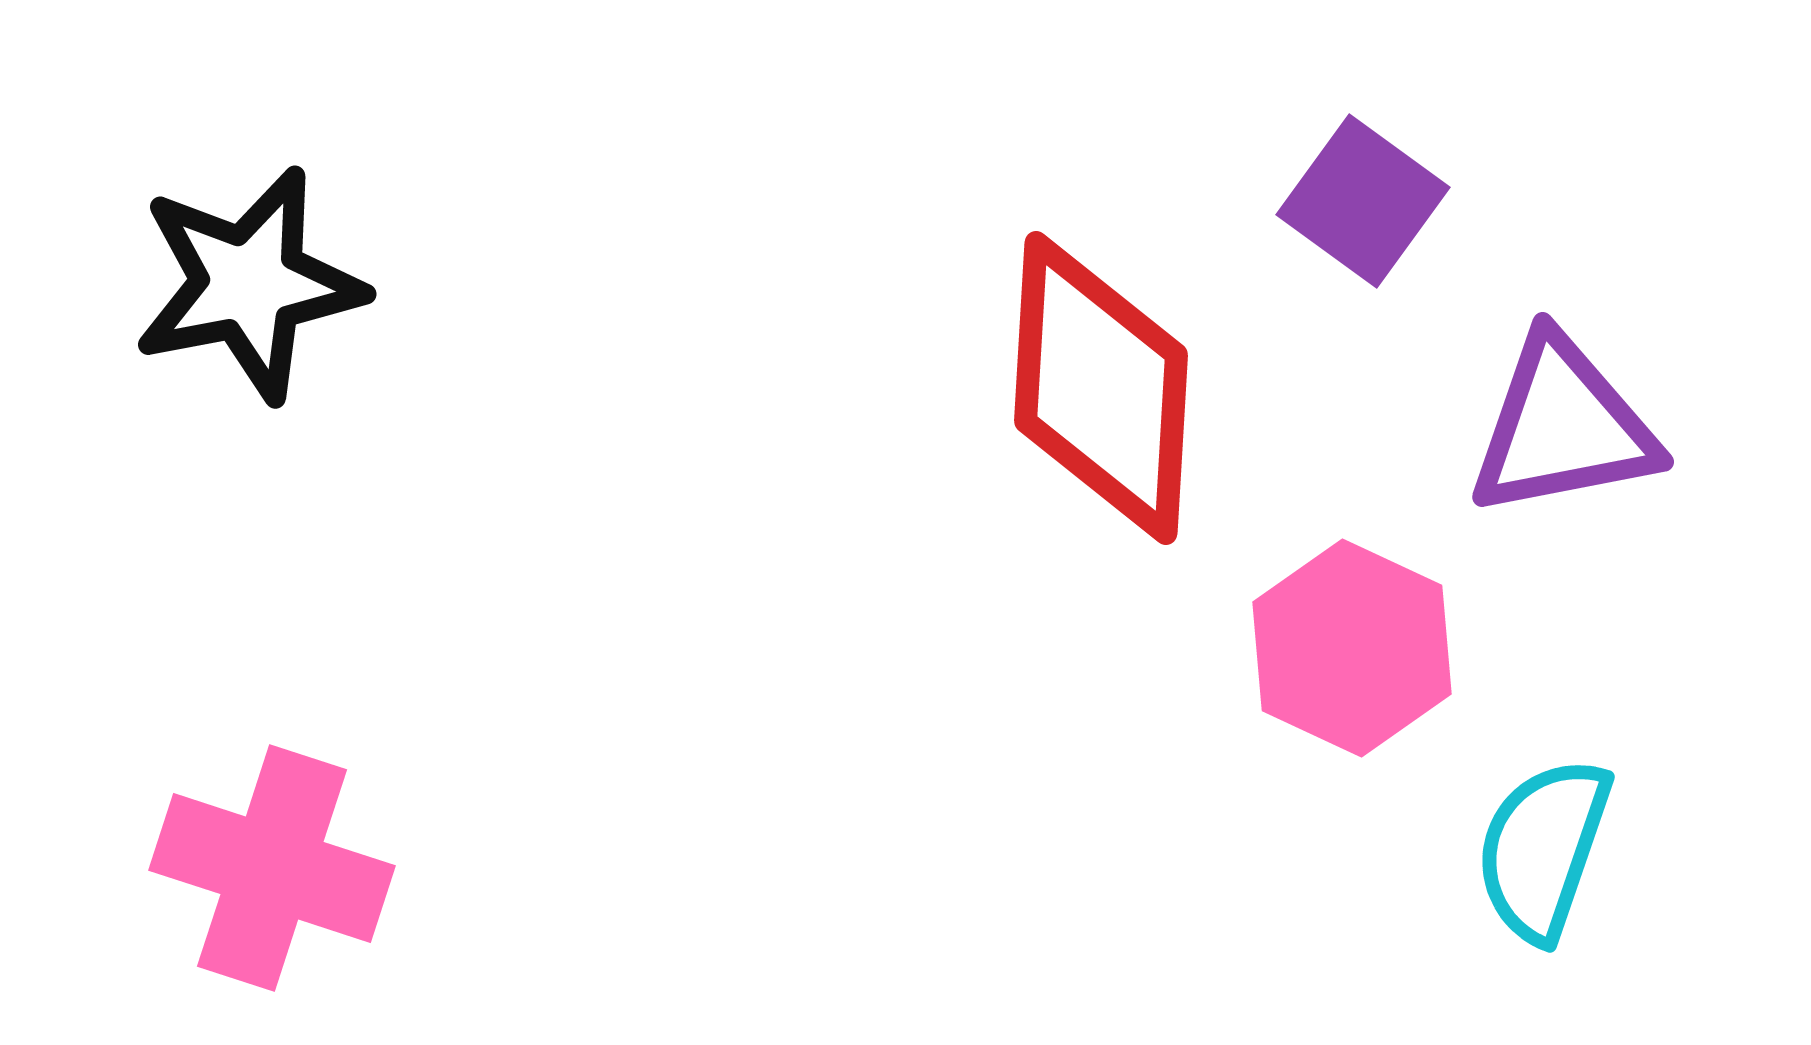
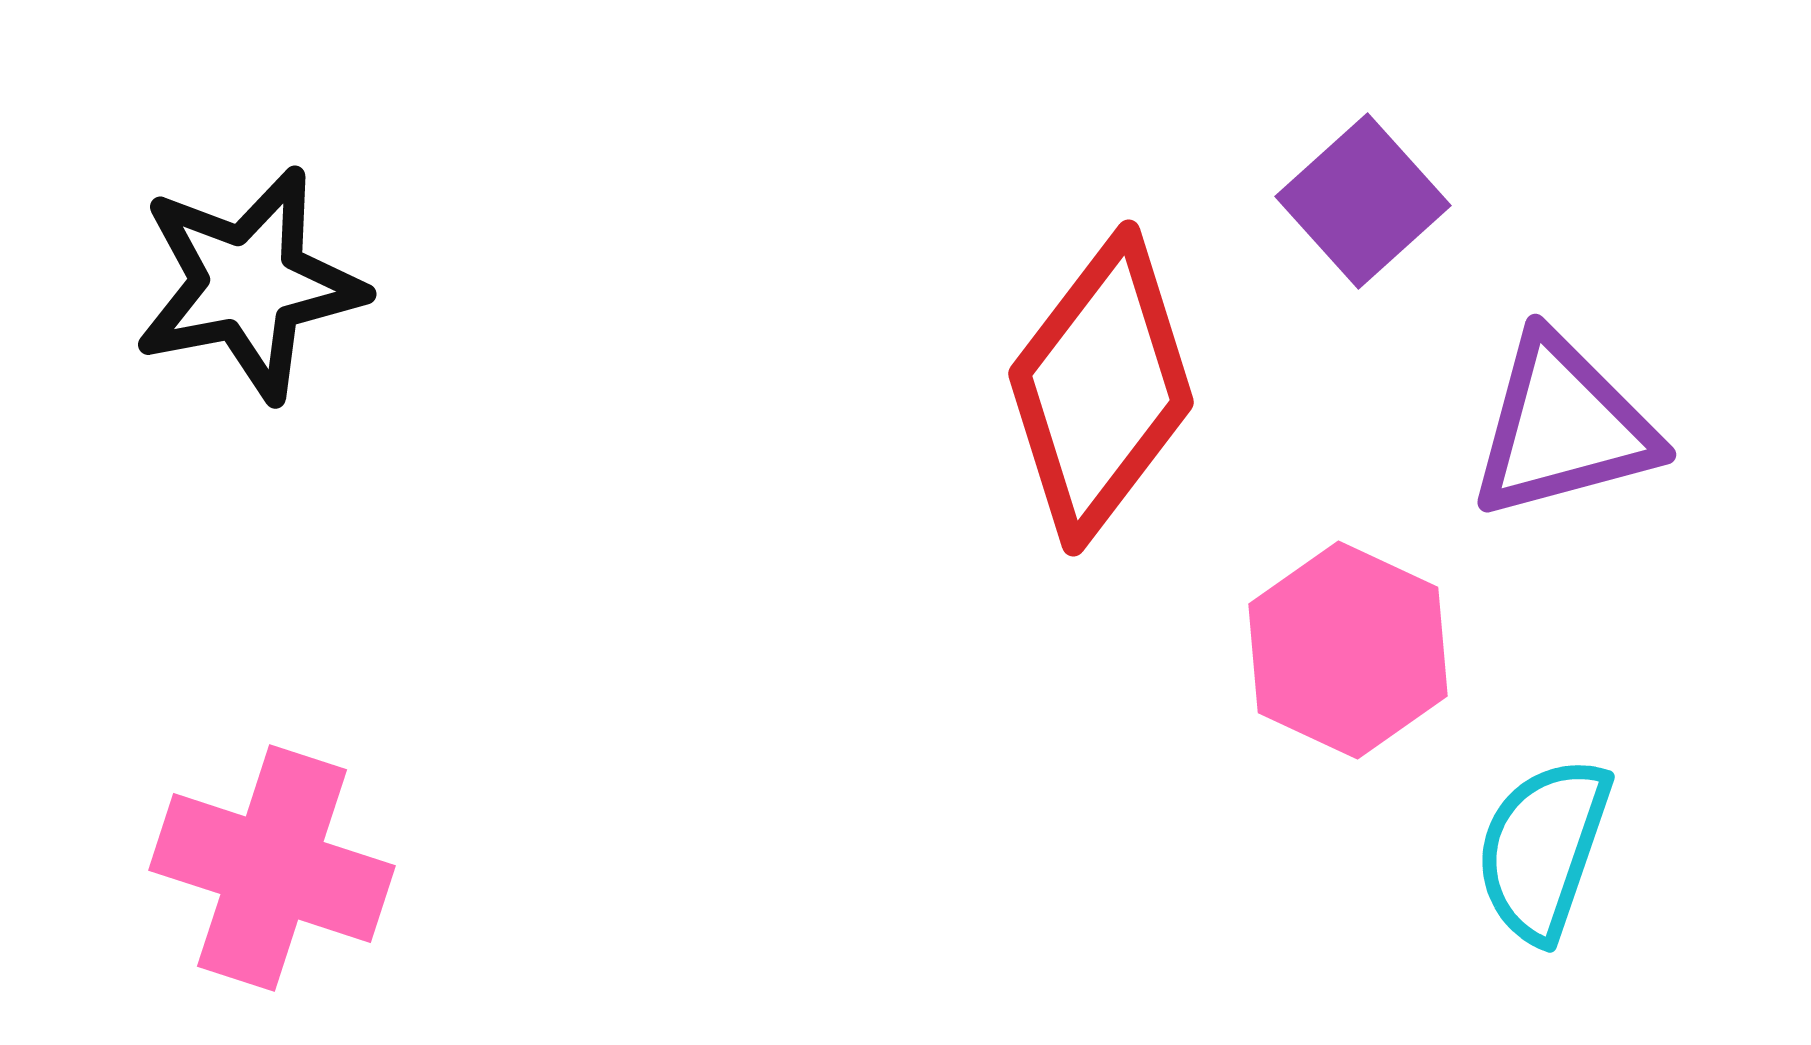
purple square: rotated 12 degrees clockwise
red diamond: rotated 34 degrees clockwise
purple triangle: rotated 4 degrees counterclockwise
pink hexagon: moved 4 px left, 2 px down
